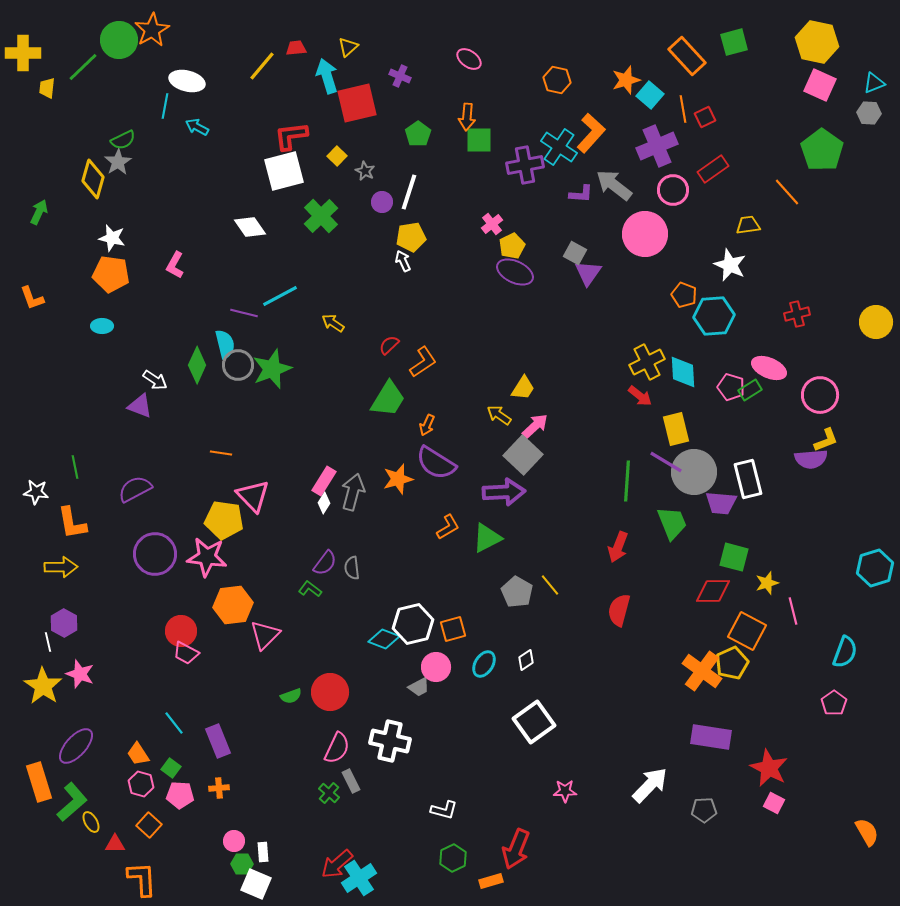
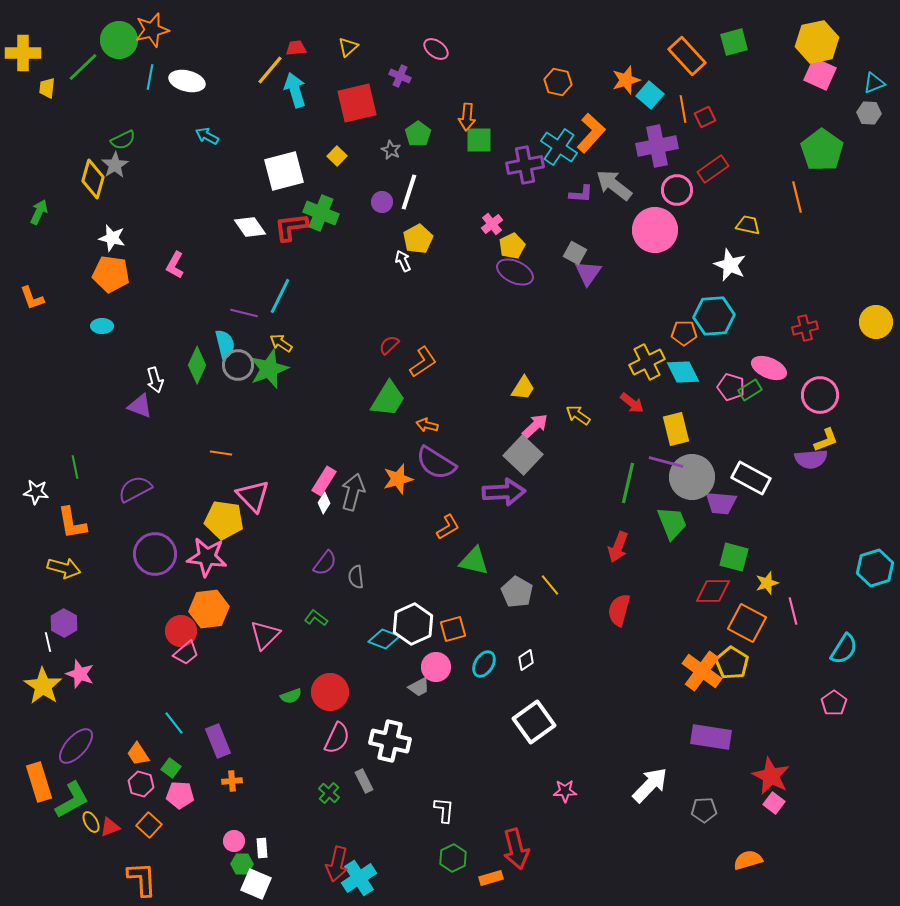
orange star at (152, 30): rotated 16 degrees clockwise
yellow hexagon at (817, 42): rotated 24 degrees counterclockwise
pink ellipse at (469, 59): moved 33 px left, 10 px up
yellow line at (262, 66): moved 8 px right, 4 px down
cyan arrow at (327, 76): moved 32 px left, 14 px down
orange hexagon at (557, 80): moved 1 px right, 2 px down
pink square at (820, 85): moved 11 px up
cyan line at (165, 106): moved 15 px left, 29 px up
cyan arrow at (197, 127): moved 10 px right, 9 px down
red L-shape at (291, 136): moved 91 px down
purple cross at (657, 146): rotated 12 degrees clockwise
gray star at (118, 162): moved 3 px left, 3 px down
gray star at (365, 171): moved 26 px right, 21 px up
pink circle at (673, 190): moved 4 px right
orange line at (787, 192): moved 10 px right, 5 px down; rotated 28 degrees clockwise
green cross at (321, 216): moved 3 px up; rotated 24 degrees counterclockwise
yellow trapezoid at (748, 225): rotated 20 degrees clockwise
pink circle at (645, 234): moved 10 px right, 4 px up
yellow pentagon at (411, 237): moved 7 px right, 2 px down; rotated 20 degrees counterclockwise
orange pentagon at (684, 295): moved 38 px down; rotated 20 degrees counterclockwise
cyan line at (280, 296): rotated 36 degrees counterclockwise
red cross at (797, 314): moved 8 px right, 14 px down
yellow arrow at (333, 323): moved 52 px left, 20 px down
green star at (272, 369): moved 3 px left
cyan diamond at (683, 372): rotated 24 degrees counterclockwise
white arrow at (155, 380): rotated 40 degrees clockwise
red arrow at (640, 396): moved 8 px left, 7 px down
yellow arrow at (499, 415): moved 79 px right
orange arrow at (427, 425): rotated 80 degrees clockwise
purple line at (666, 462): rotated 16 degrees counterclockwise
gray circle at (694, 472): moved 2 px left, 5 px down
white rectangle at (748, 479): moved 3 px right, 1 px up; rotated 48 degrees counterclockwise
green line at (627, 481): moved 1 px right, 2 px down; rotated 9 degrees clockwise
green triangle at (487, 538): moved 13 px left, 23 px down; rotated 40 degrees clockwise
yellow arrow at (61, 567): moved 3 px right, 1 px down; rotated 16 degrees clockwise
gray semicircle at (352, 568): moved 4 px right, 9 px down
green L-shape at (310, 589): moved 6 px right, 29 px down
orange hexagon at (233, 605): moved 24 px left, 4 px down
white hexagon at (413, 624): rotated 12 degrees counterclockwise
orange square at (747, 631): moved 8 px up
cyan semicircle at (845, 652): moved 1 px left, 3 px up; rotated 12 degrees clockwise
pink trapezoid at (186, 653): rotated 68 degrees counterclockwise
yellow pentagon at (732, 663): rotated 16 degrees counterclockwise
pink semicircle at (337, 748): moved 10 px up
red star at (769, 768): moved 2 px right, 8 px down
gray rectangle at (351, 781): moved 13 px right
orange cross at (219, 788): moved 13 px right, 7 px up
green L-shape at (72, 802): moved 2 px up; rotated 12 degrees clockwise
pink square at (774, 803): rotated 10 degrees clockwise
white L-shape at (444, 810): rotated 100 degrees counterclockwise
orange semicircle at (867, 832): moved 119 px left, 28 px down; rotated 76 degrees counterclockwise
red triangle at (115, 844): moved 5 px left, 17 px up; rotated 20 degrees counterclockwise
red arrow at (516, 849): rotated 36 degrees counterclockwise
white rectangle at (263, 852): moved 1 px left, 4 px up
red arrow at (337, 864): rotated 36 degrees counterclockwise
orange rectangle at (491, 881): moved 3 px up
